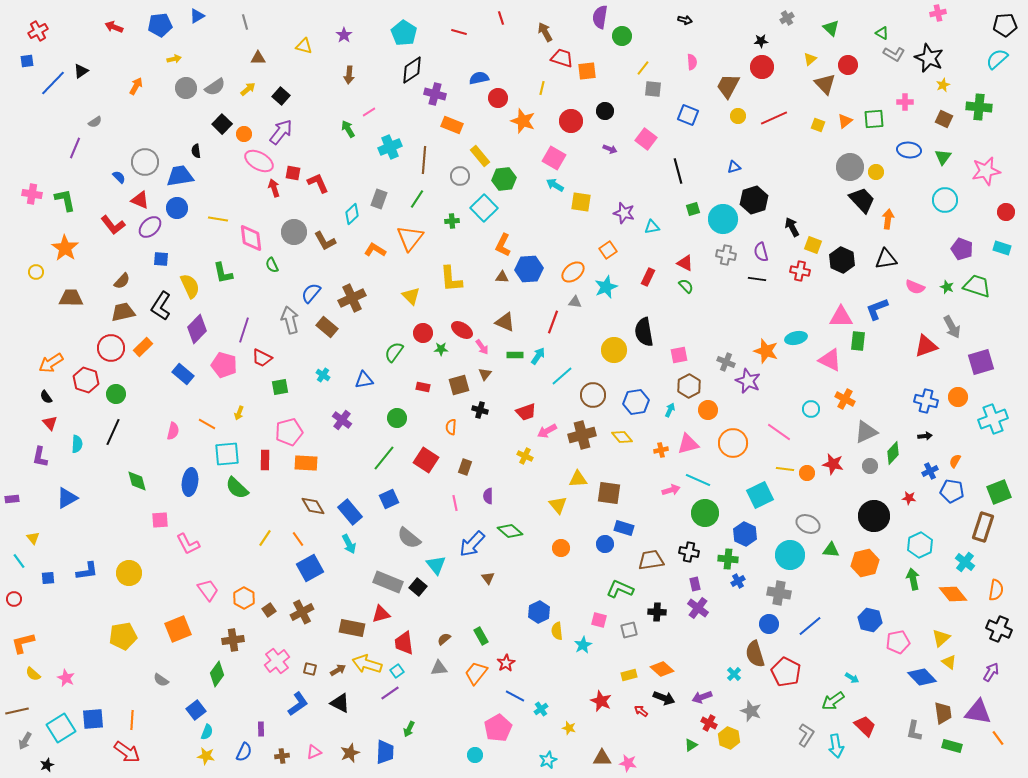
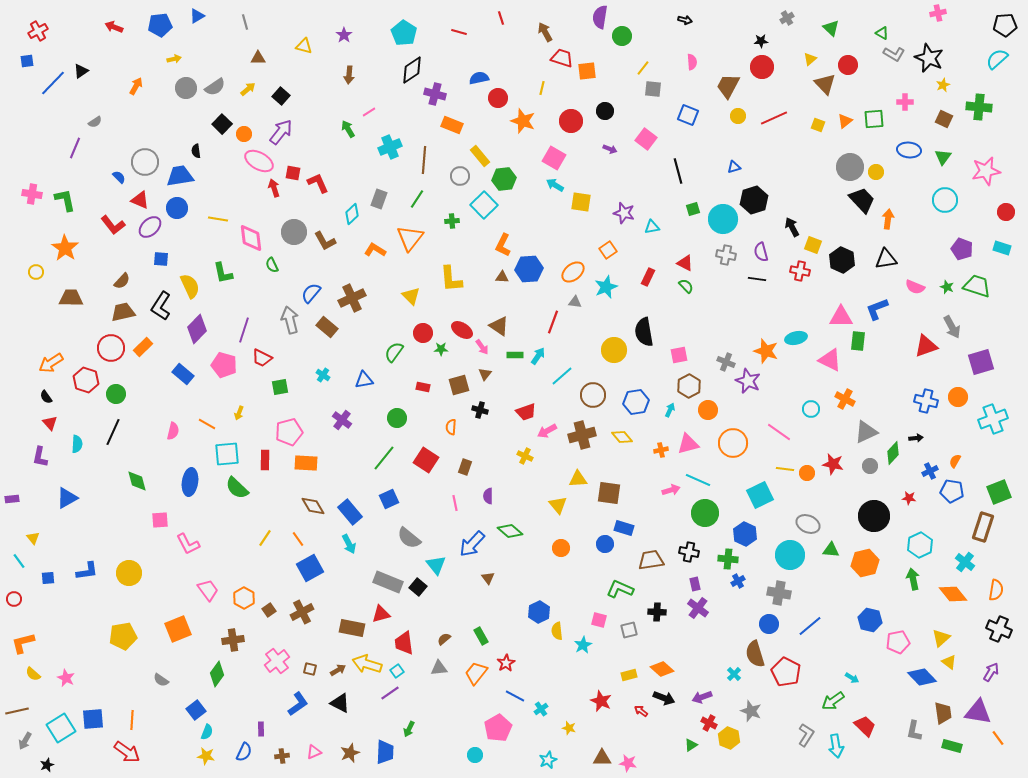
cyan square at (484, 208): moved 3 px up
brown triangle at (505, 322): moved 6 px left, 4 px down; rotated 10 degrees clockwise
black arrow at (925, 436): moved 9 px left, 2 px down
